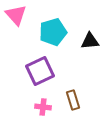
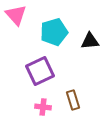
cyan pentagon: moved 1 px right
